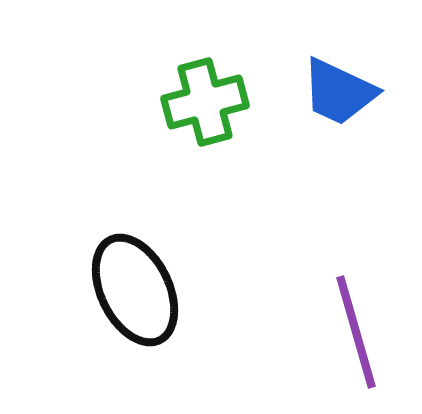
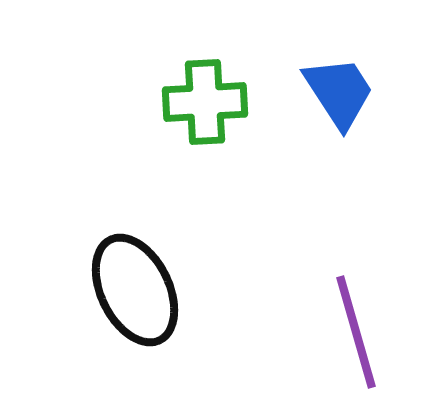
blue trapezoid: rotated 148 degrees counterclockwise
green cross: rotated 12 degrees clockwise
